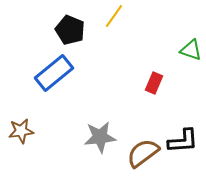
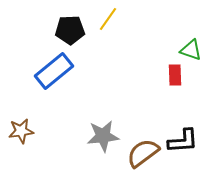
yellow line: moved 6 px left, 3 px down
black pentagon: rotated 24 degrees counterclockwise
blue rectangle: moved 2 px up
red rectangle: moved 21 px right, 8 px up; rotated 25 degrees counterclockwise
gray star: moved 3 px right, 1 px up
